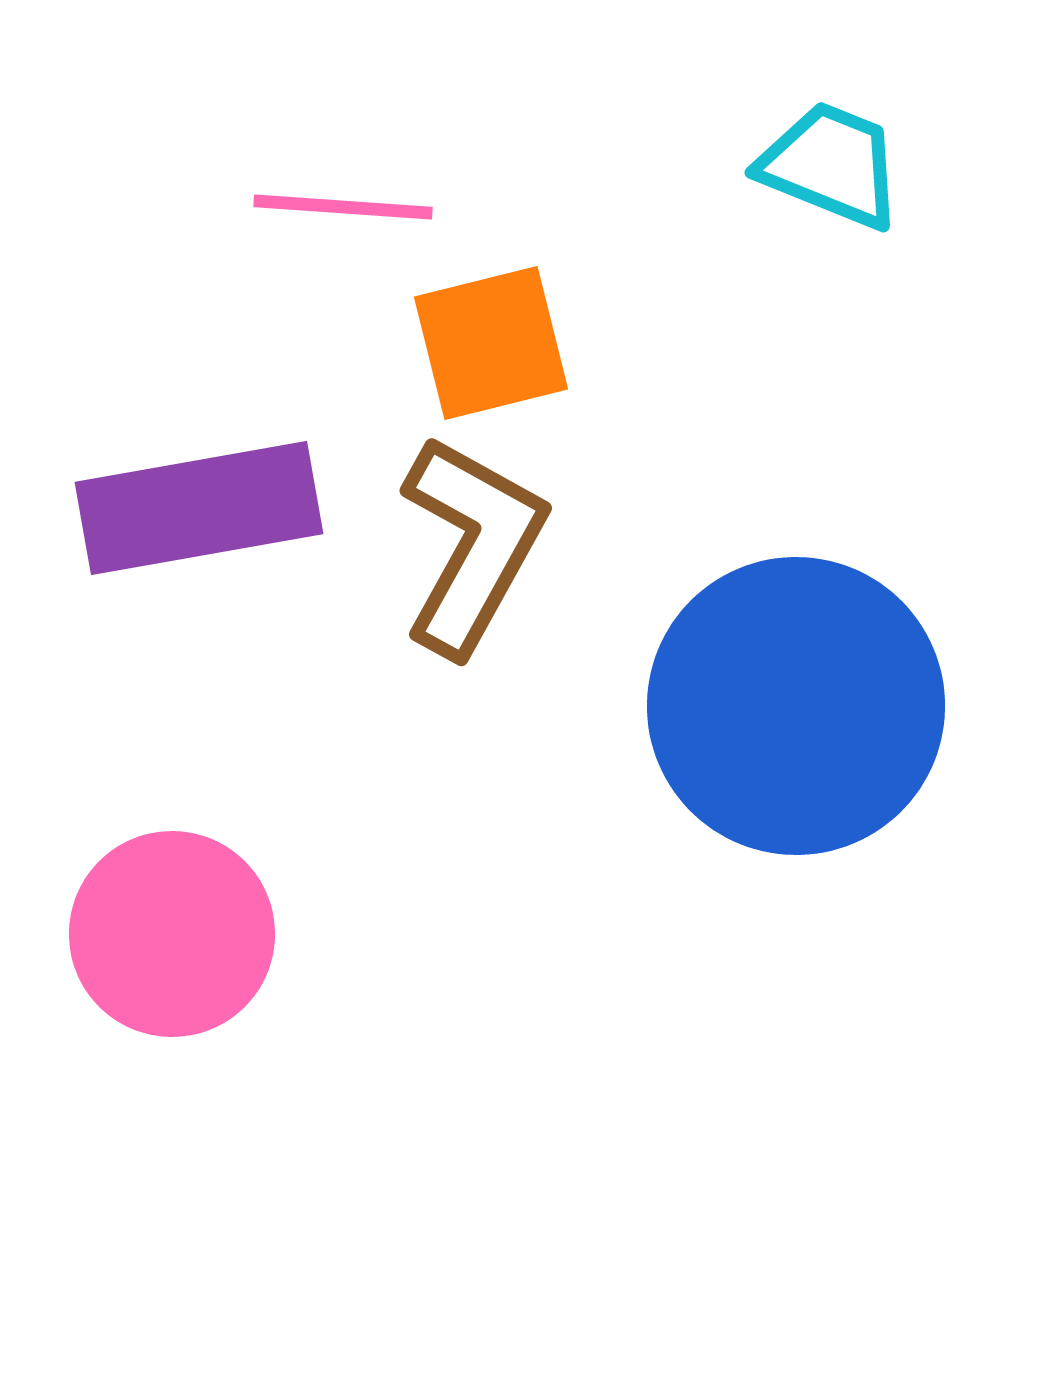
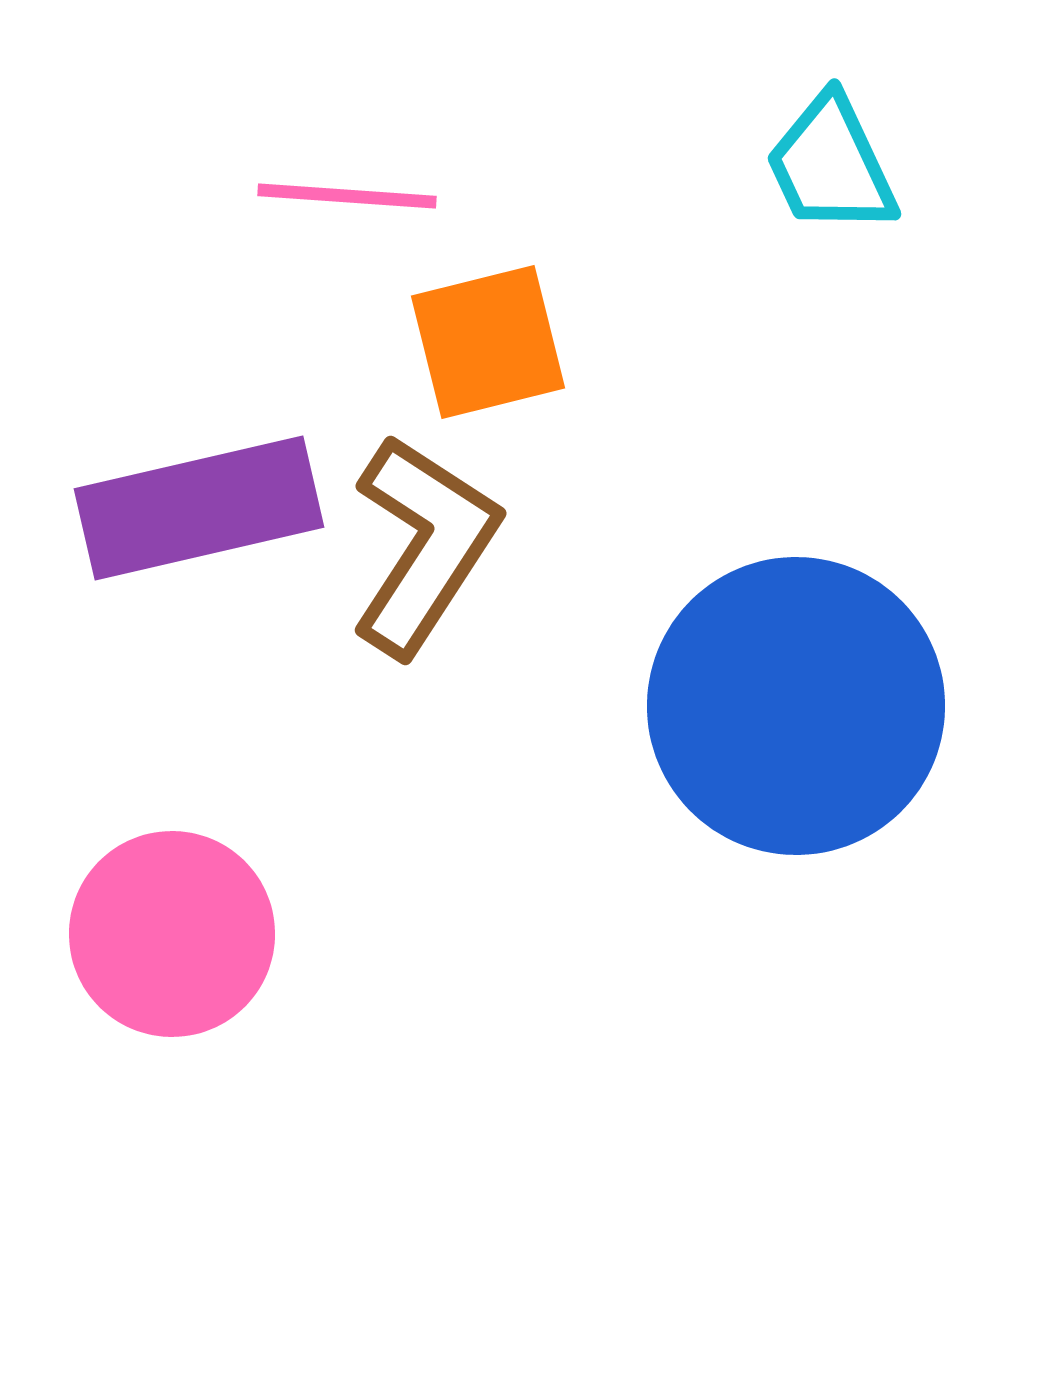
cyan trapezoid: rotated 137 degrees counterclockwise
pink line: moved 4 px right, 11 px up
orange square: moved 3 px left, 1 px up
purple rectangle: rotated 3 degrees counterclockwise
brown L-shape: moved 48 px left; rotated 4 degrees clockwise
